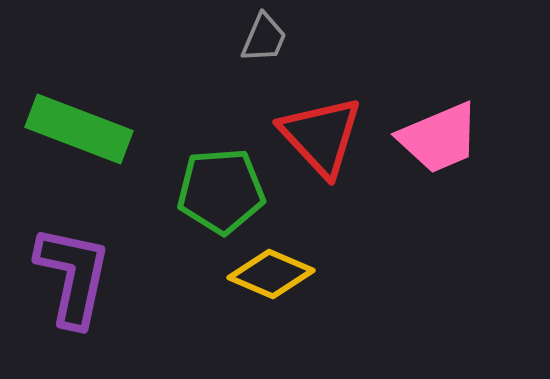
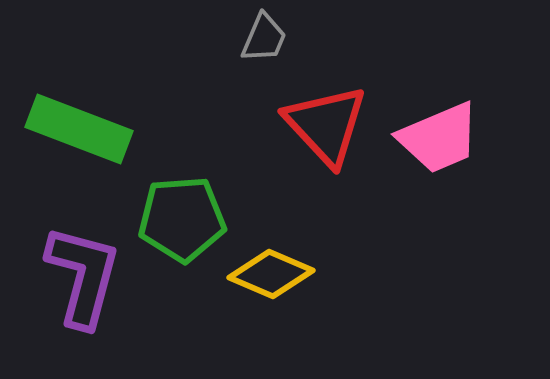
red triangle: moved 5 px right, 11 px up
green pentagon: moved 39 px left, 28 px down
purple L-shape: moved 10 px right; rotated 3 degrees clockwise
